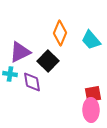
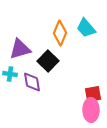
cyan trapezoid: moved 5 px left, 12 px up
purple triangle: moved 3 px up; rotated 10 degrees clockwise
